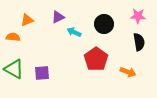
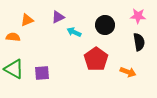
black circle: moved 1 px right, 1 px down
